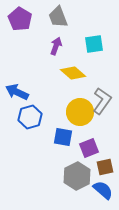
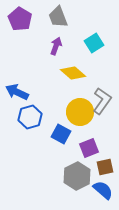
cyan square: moved 1 px up; rotated 24 degrees counterclockwise
blue square: moved 2 px left, 3 px up; rotated 18 degrees clockwise
